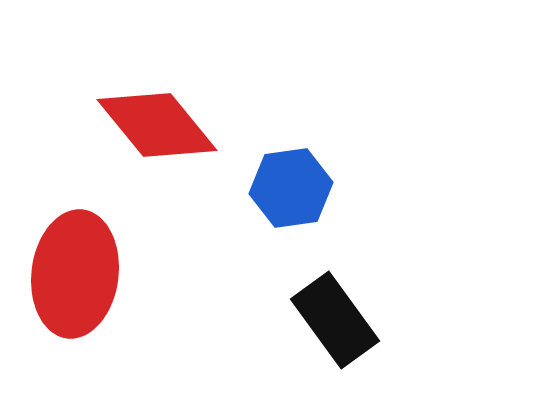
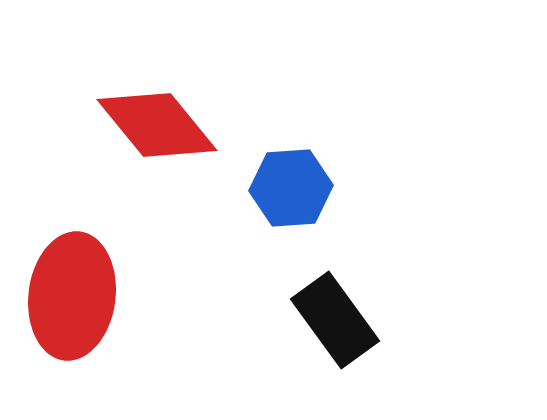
blue hexagon: rotated 4 degrees clockwise
red ellipse: moved 3 px left, 22 px down
